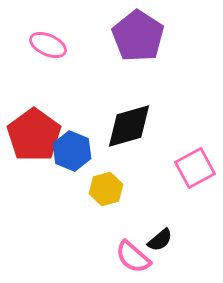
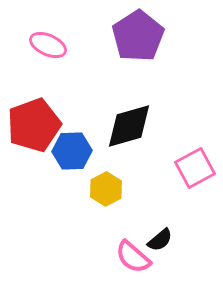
purple pentagon: rotated 6 degrees clockwise
red pentagon: moved 10 px up; rotated 16 degrees clockwise
blue hexagon: rotated 24 degrees counterclockwise
yellow hexagon: rotated 12 degrees counterclockwise
